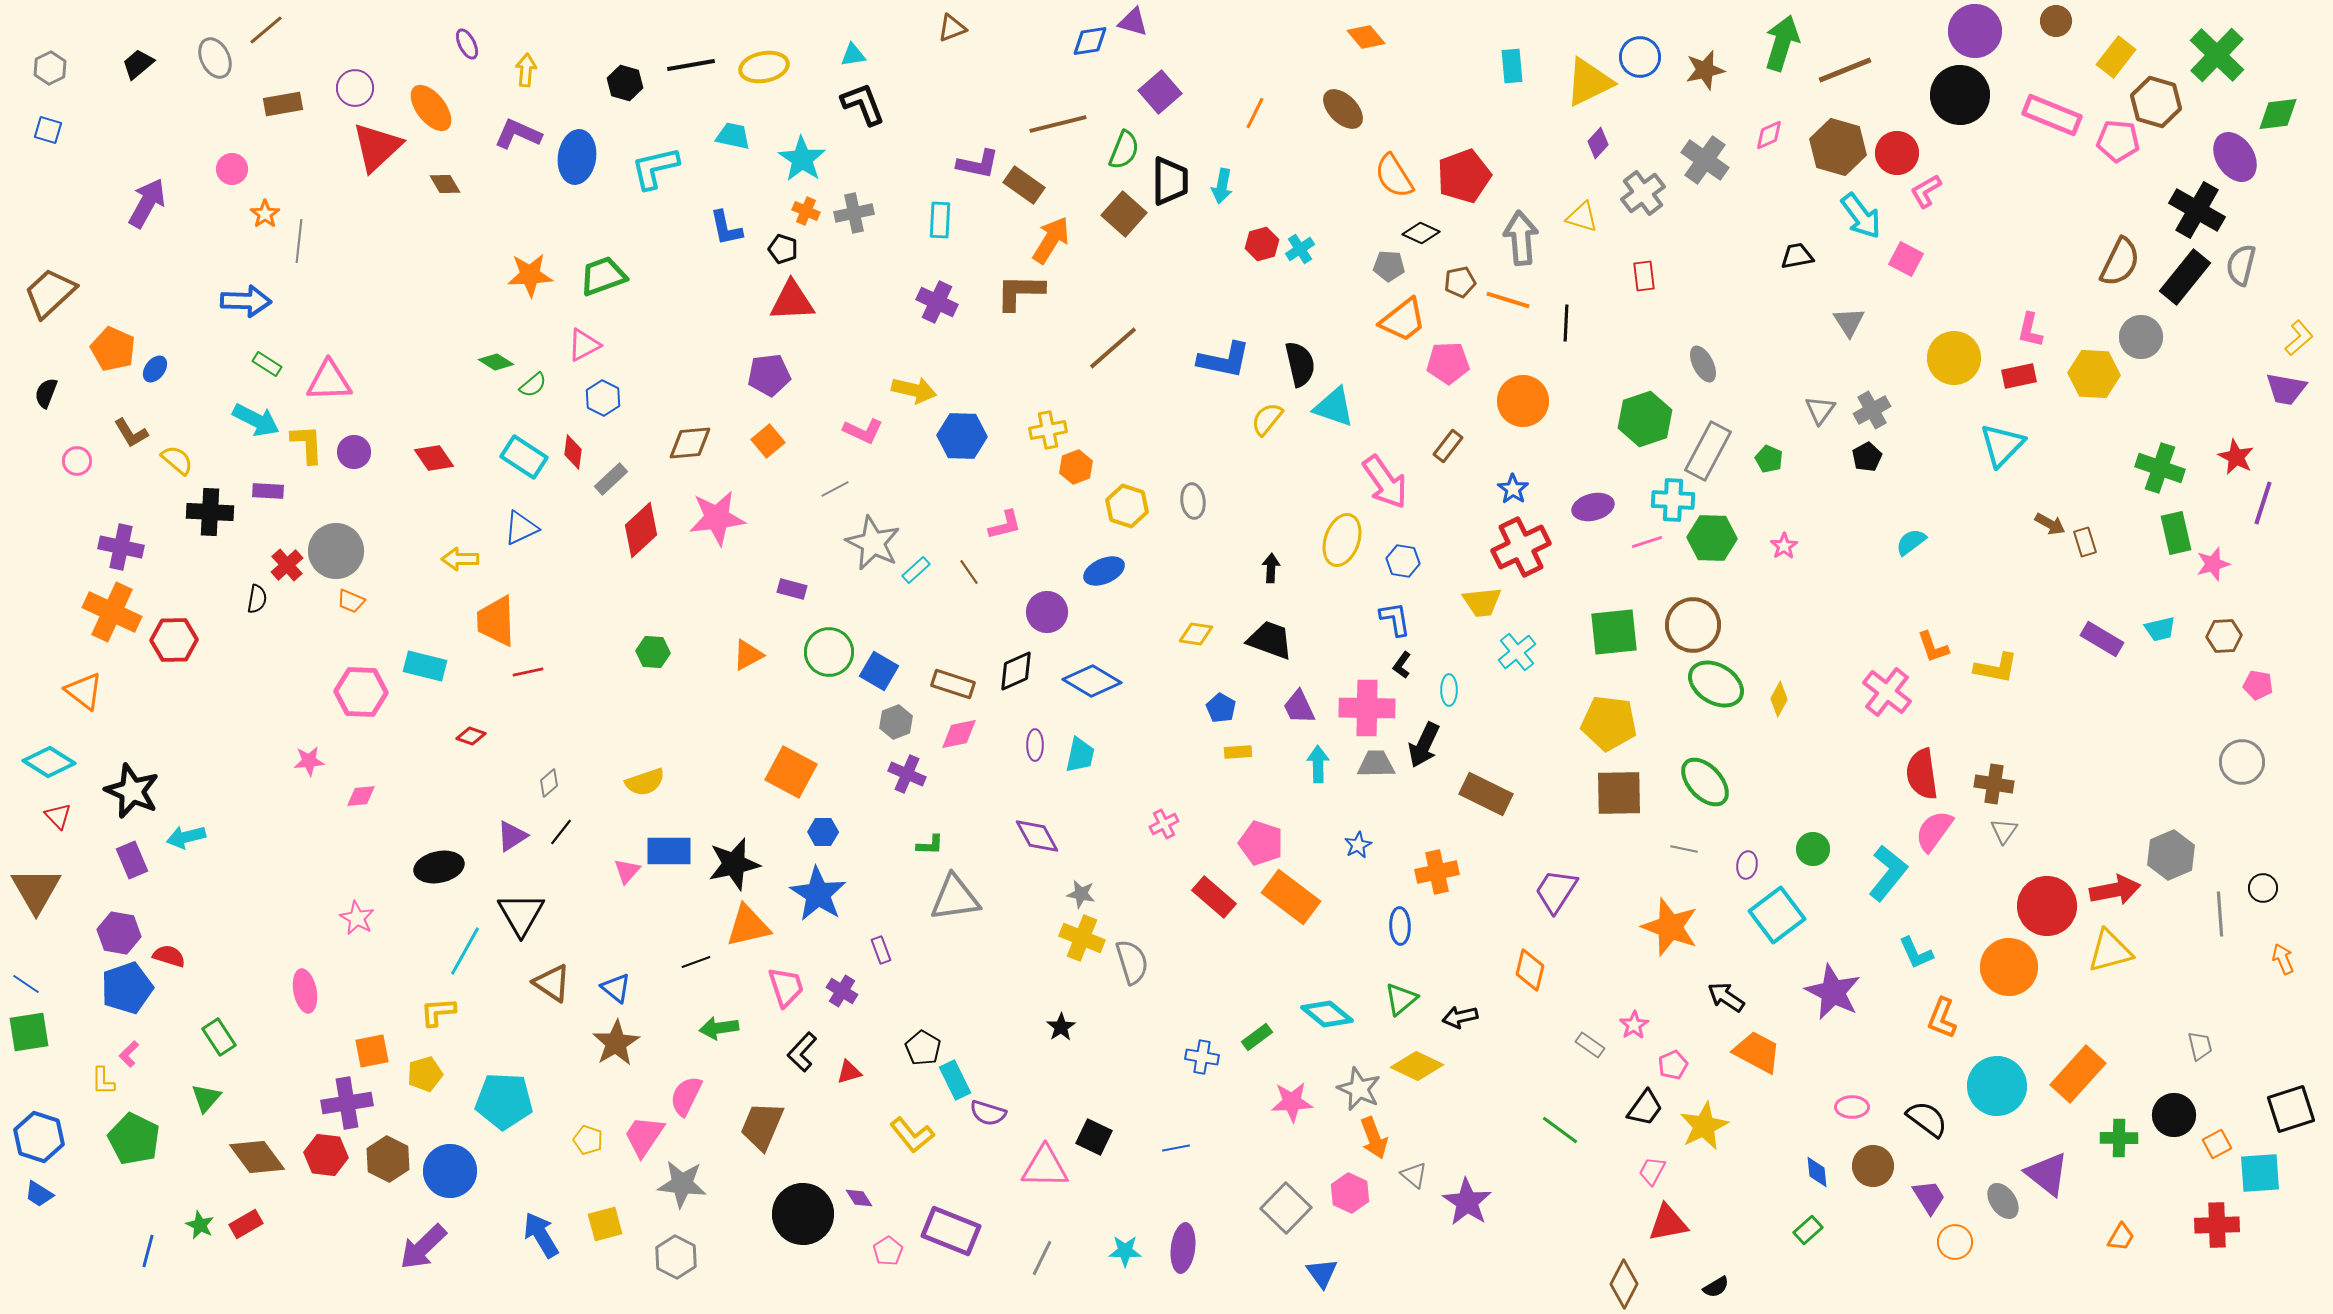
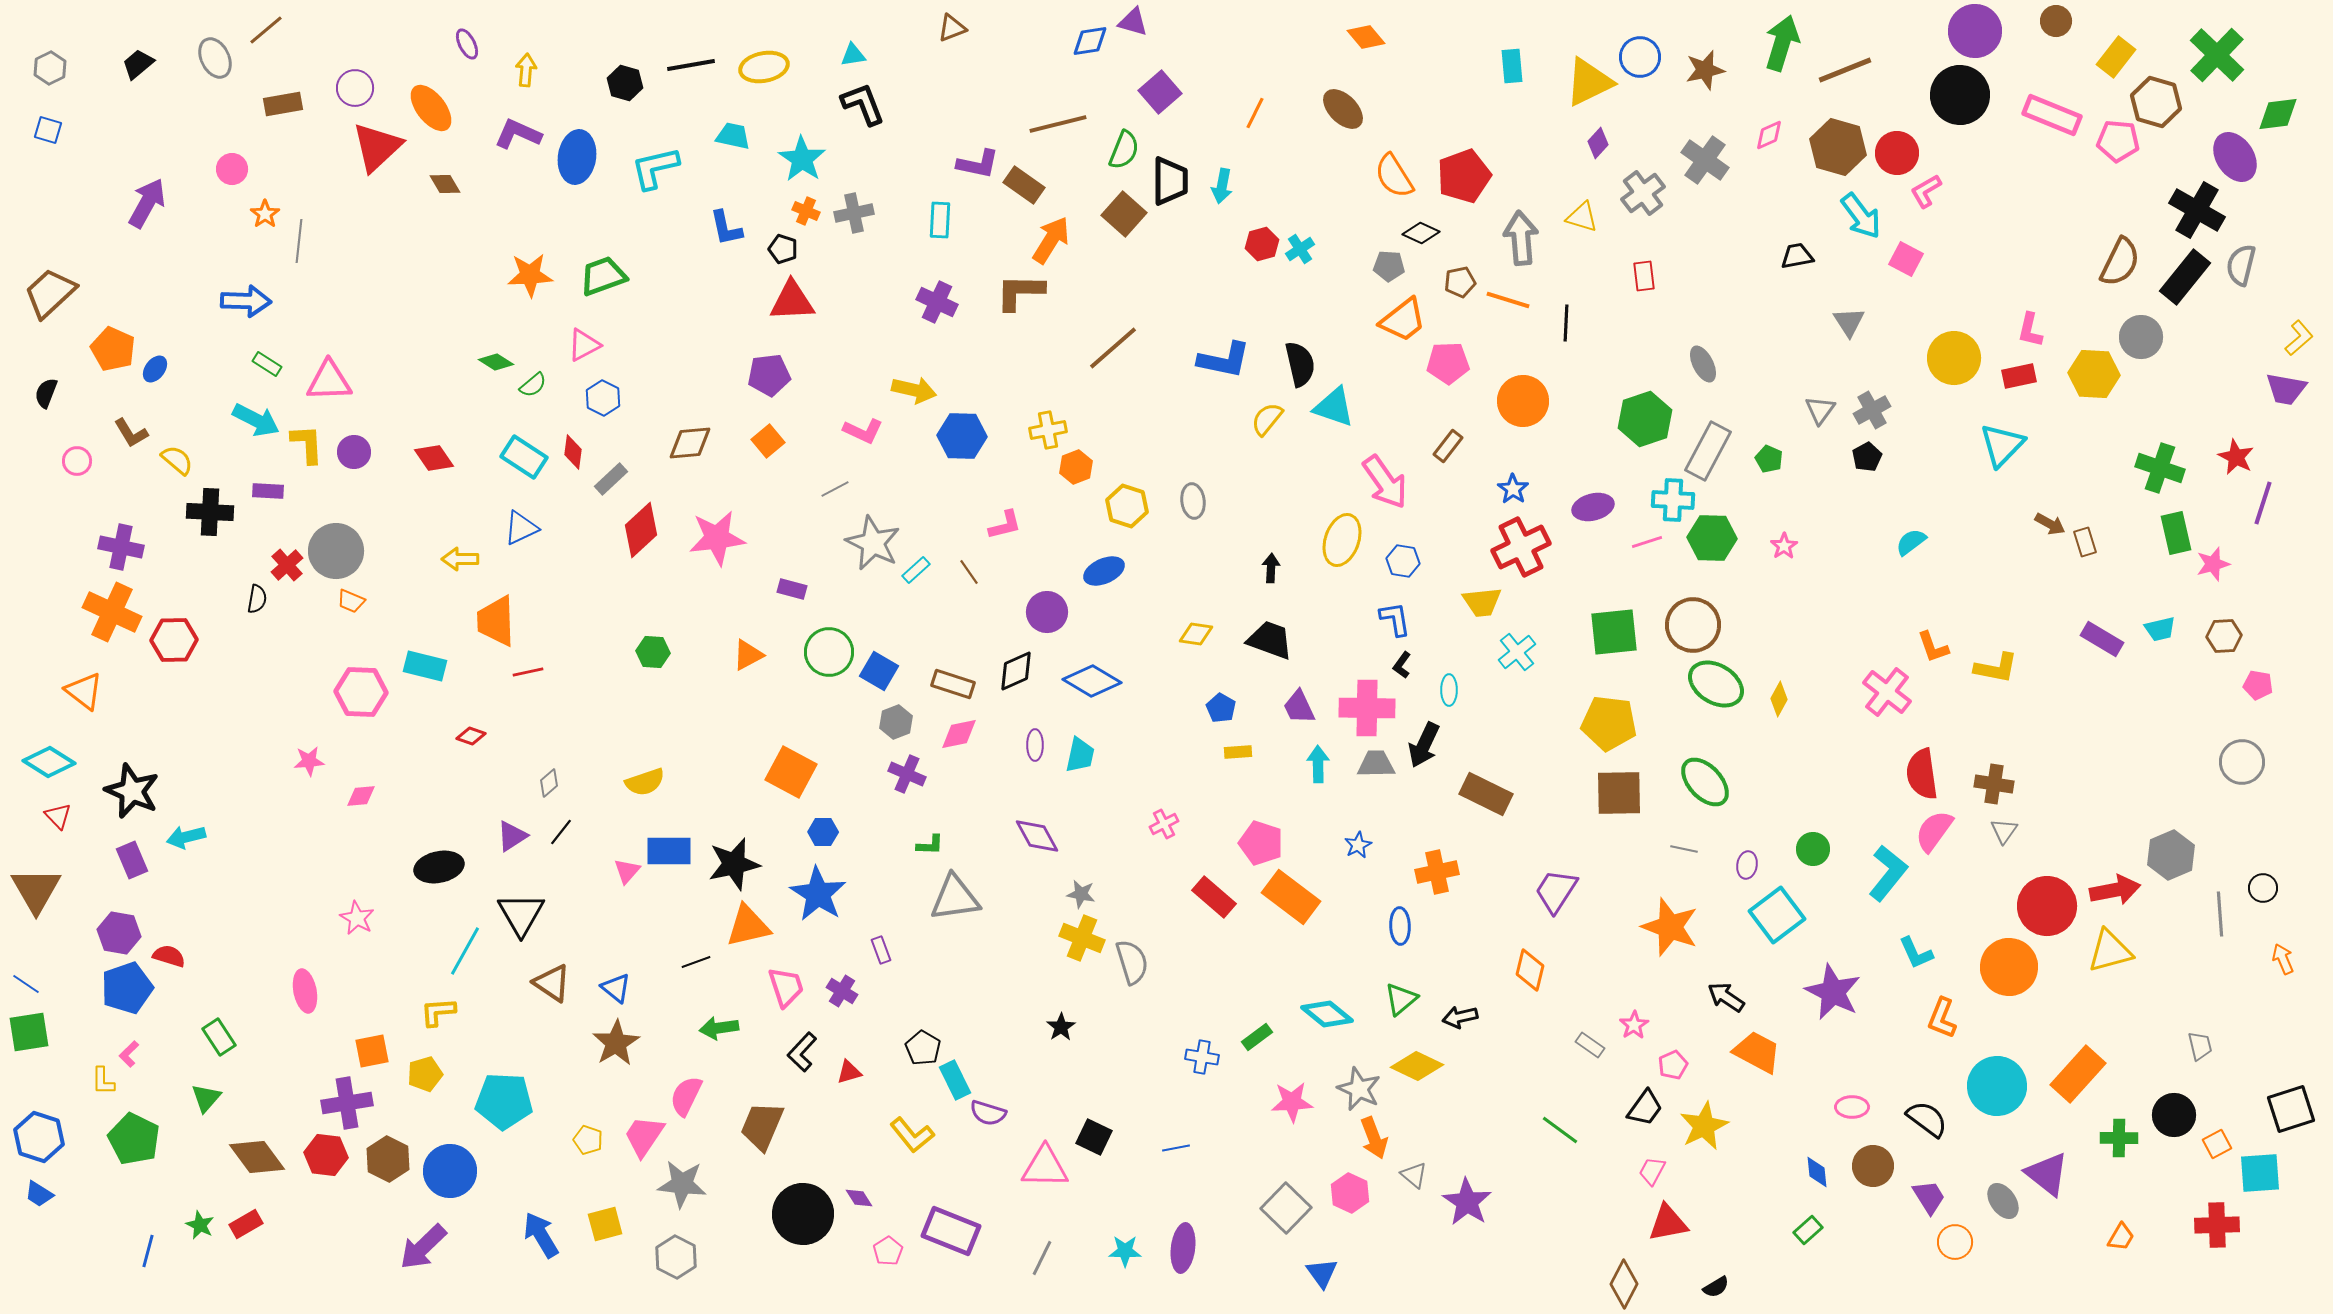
pink star at (717, 518): moved 20 px down
